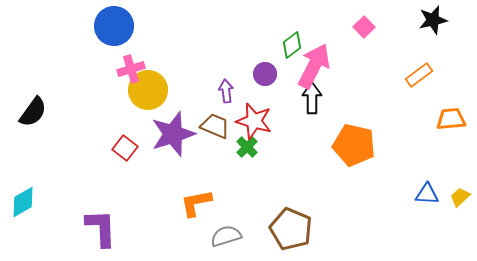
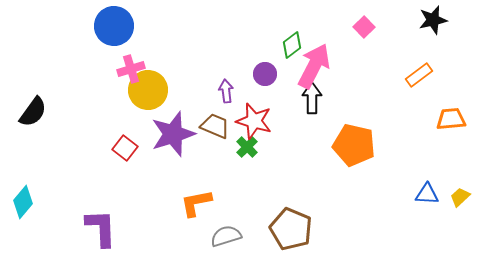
cyan diamond: rotated 20 degrees counterclockwise
